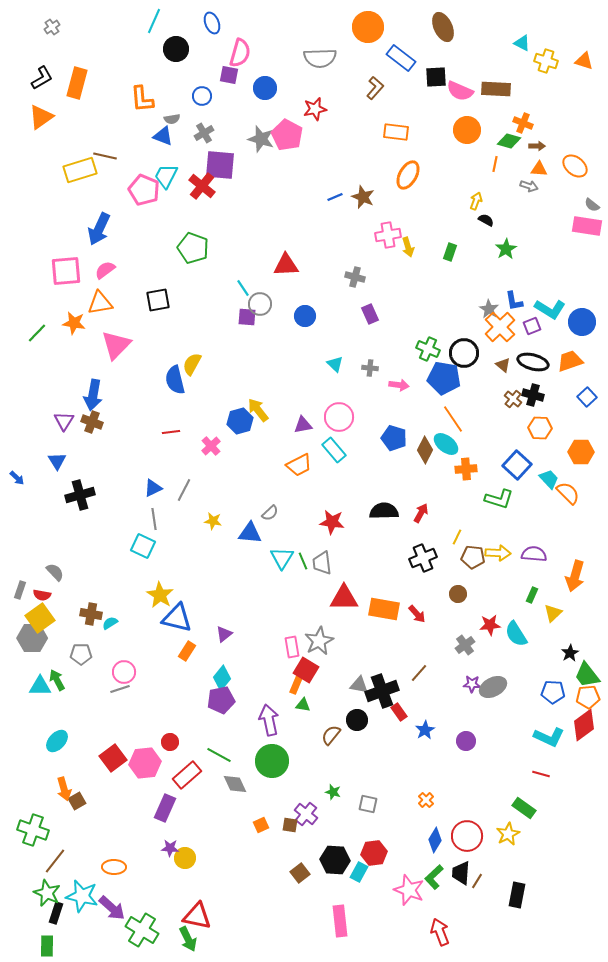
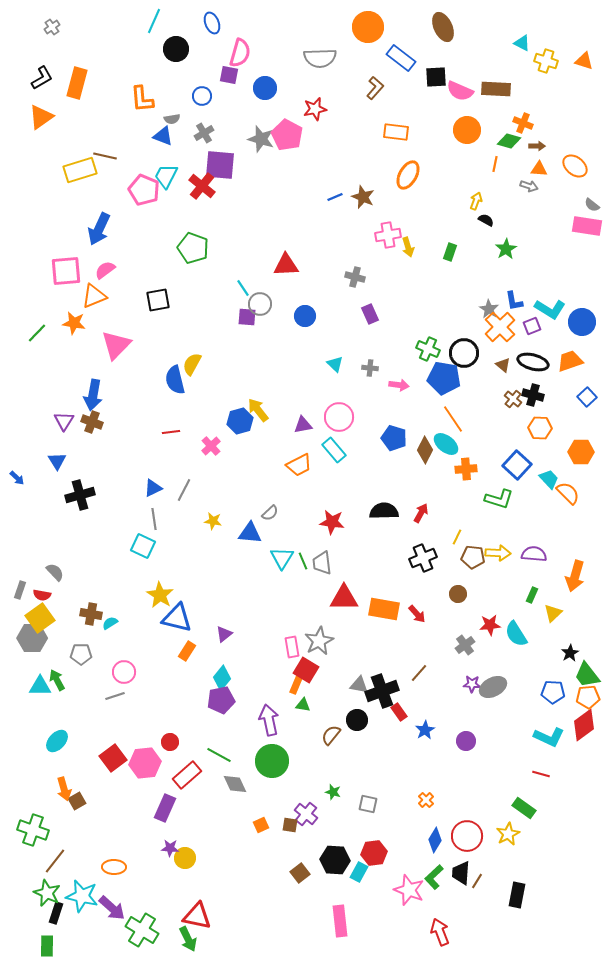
orange triangle at (100, 303): moved 6 px left, 7 px up; rotated 12 degrees counterclockwise
gray line at (120, 689): moved 5 px left, 7 px down
